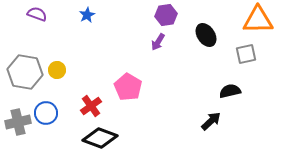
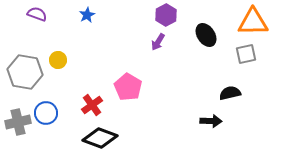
purple hexagon: rotated 20 degrees counterclockwise
orange triangle: moved 5 px left, 2 px down
yellow circle: moved 1 px right, 10 px up
black semicircle: moved 2 px down
red cross: moved 1 px right, 1 px up
black arrow: rotated 45 degrees clockwise
